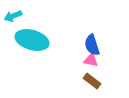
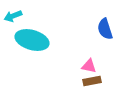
blue semicircle: moved 13 px right, 16 px up
pink triangle: moved 2 px left, 6 px down
brown rectangle: rotated 48 degrees counterclockwise
